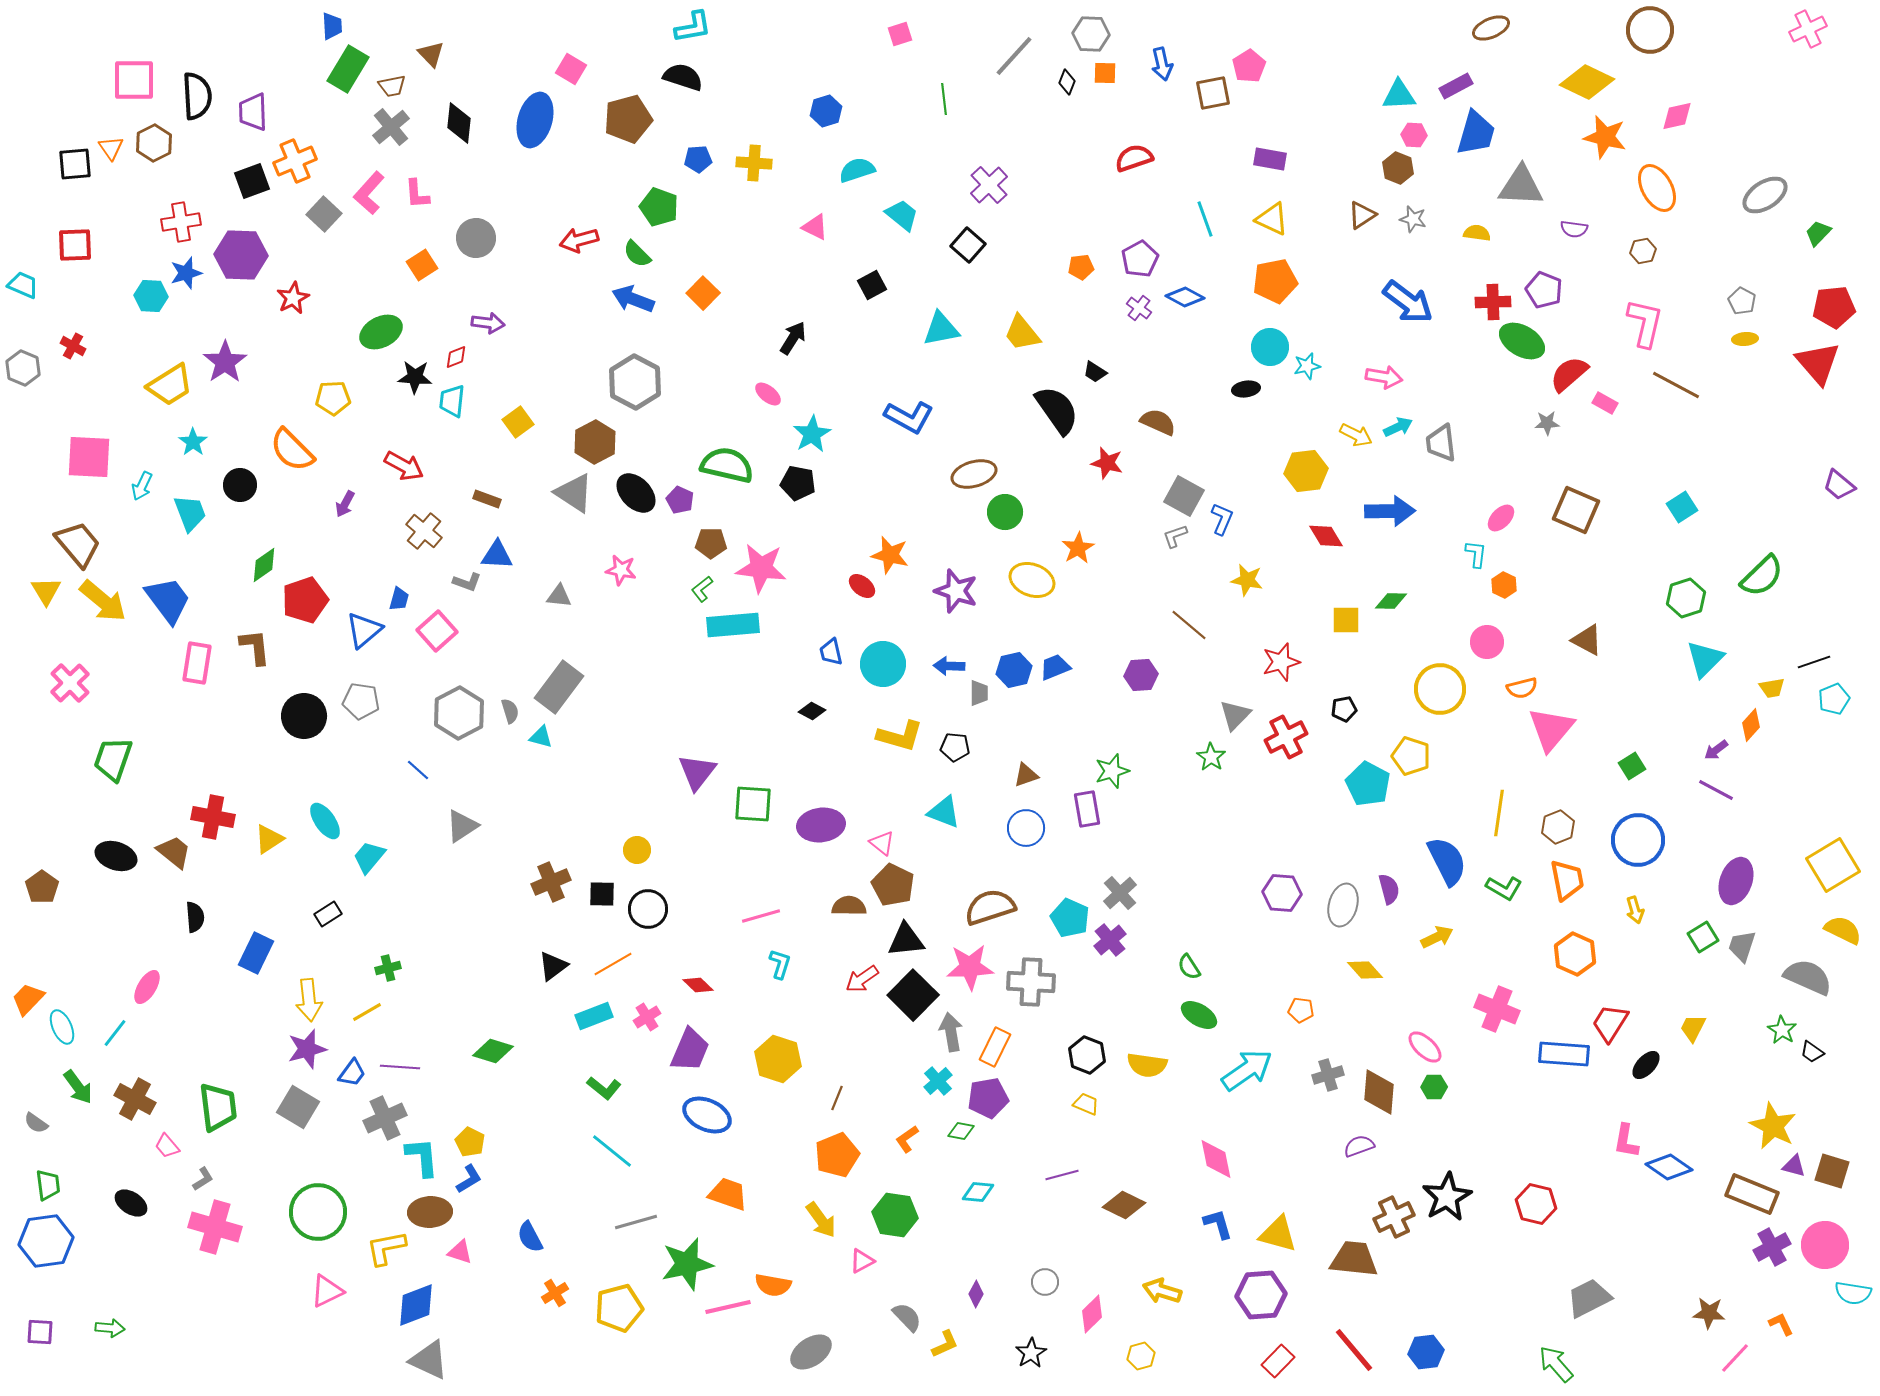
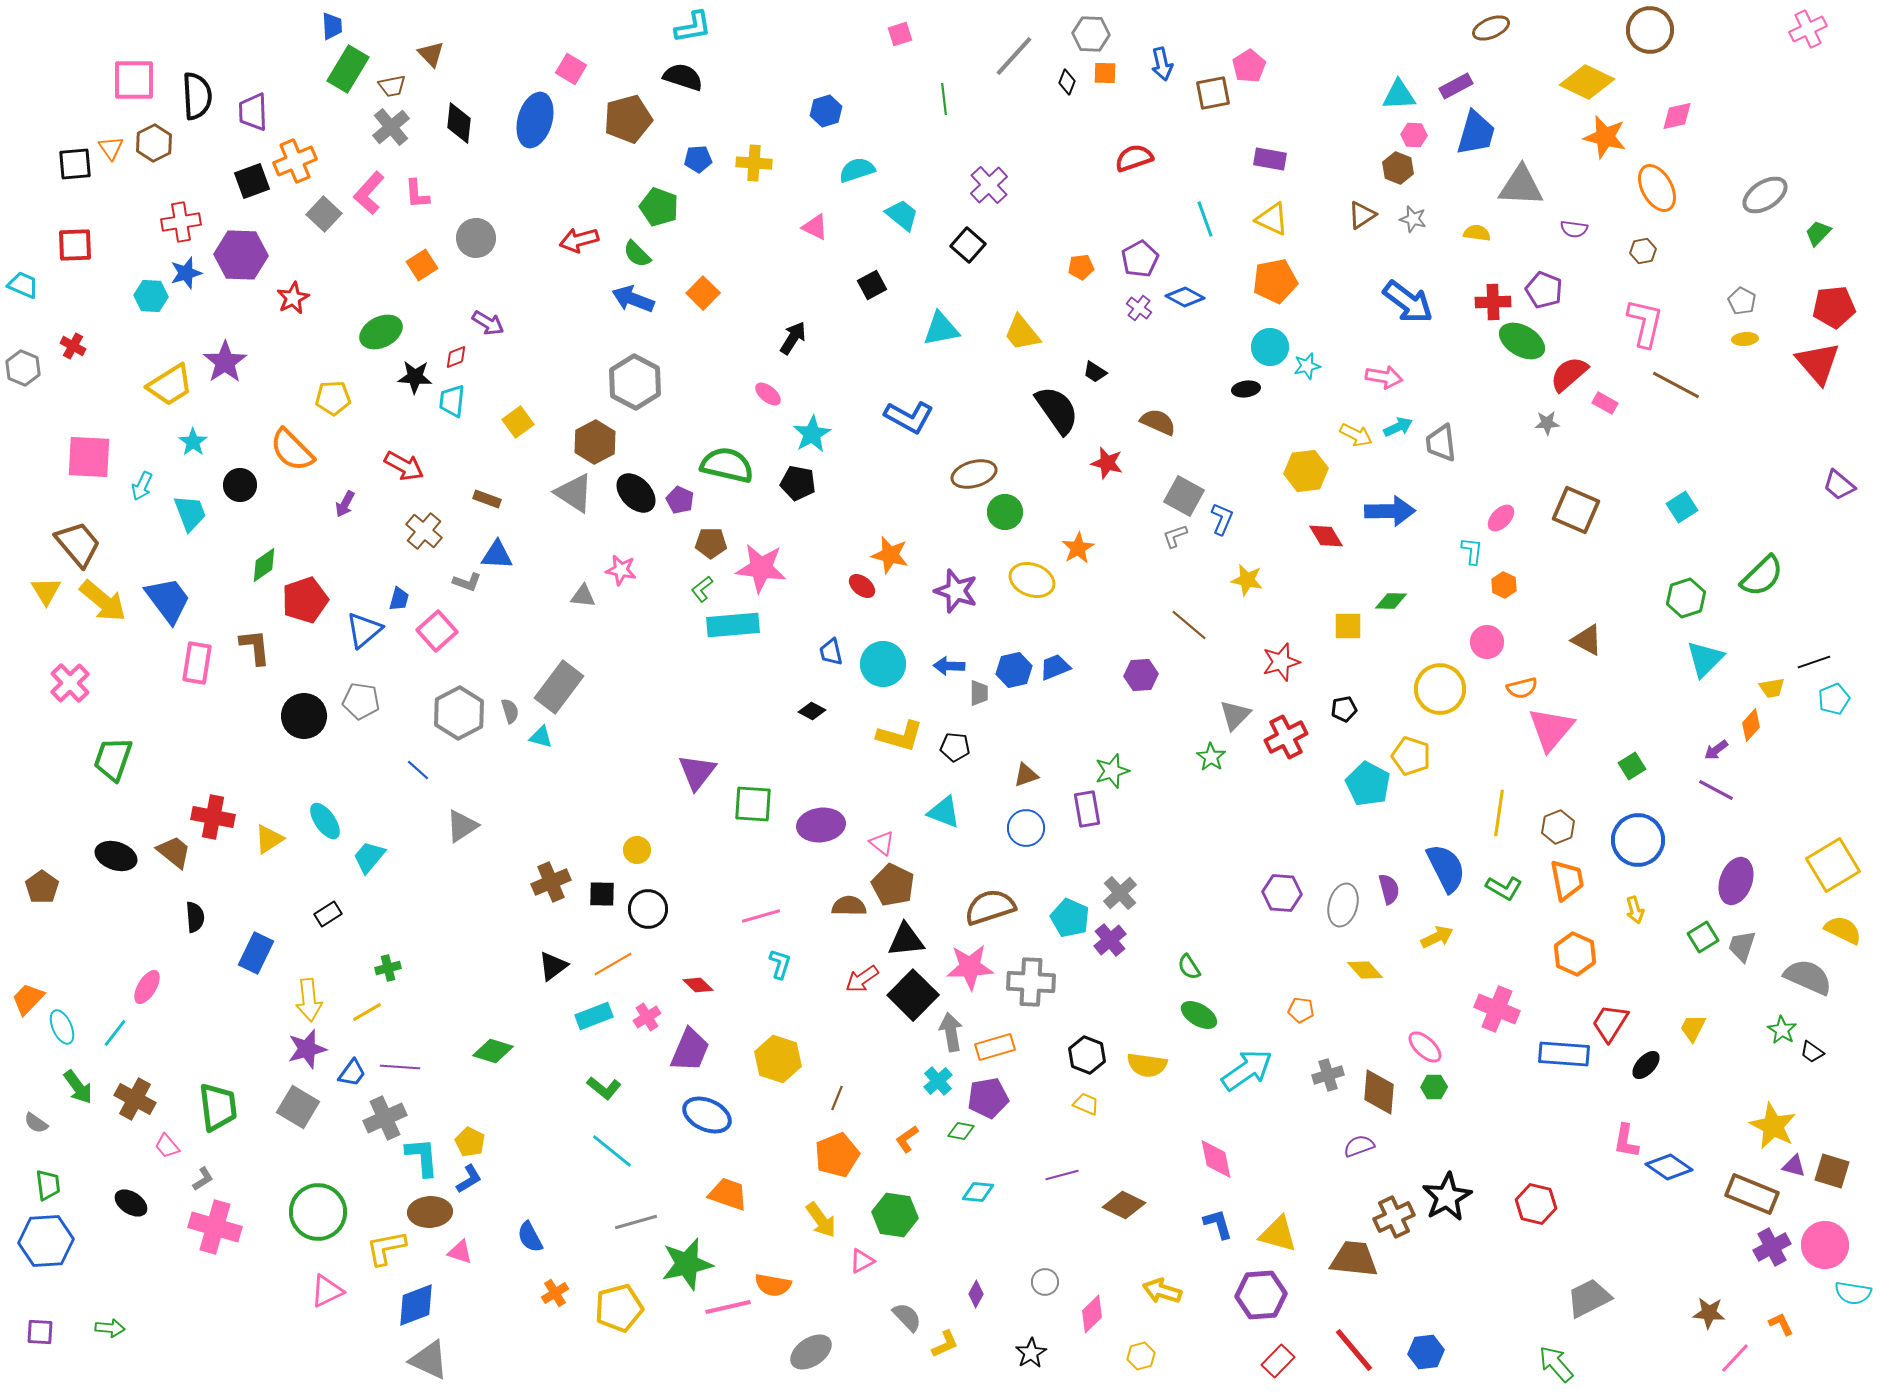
purple arrow at (488, 323): rotated 24 degrees clockwise
cyan L-shape at (1476, 554): moved 4 px left, 3 px up
gray triangle at (559, 596): moved 24 px right
yellow square at (1346, 620): moved 2 px right, 6 px down
blue semicircle at (1447, 861): moved 1 px left, 7 px down
orange rectangle at (995, 1047): rotated 48 degrees clockwise
blue hexagon at (46, 1241): rotated 4 degrees clockwise
